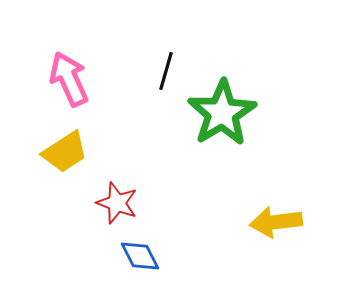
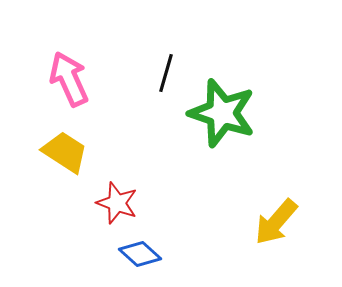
black line: moved 2 px down
green star: rotated 22 degrees counterclockwise
yellow trapezoid: rotated 114 degrees counterclockwise
yellow arrow: rotated 42 degrees counterclockwise
blue diamond: moved 2 px up; rotated 21 degrees counterclockwise
